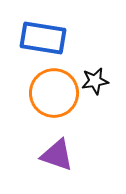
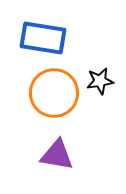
black star: moved 5 px right
purple triangle: rotated 9 degrees counterclockwise
